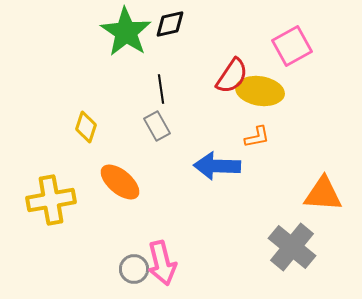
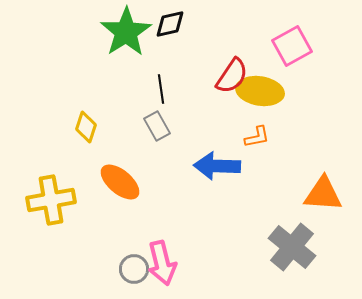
green star: rotated 6 degrees clockwise
